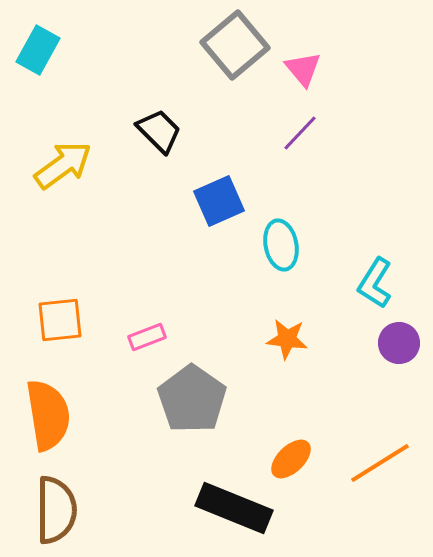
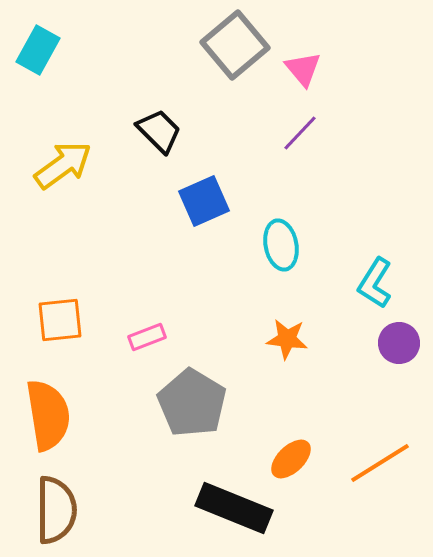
blue square: moved 15 px left
gray pentagon: moved 4 px down; rotated 4 degrees counterclockwise
